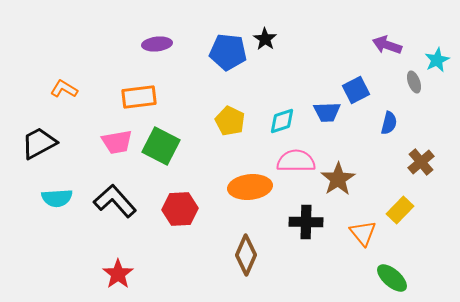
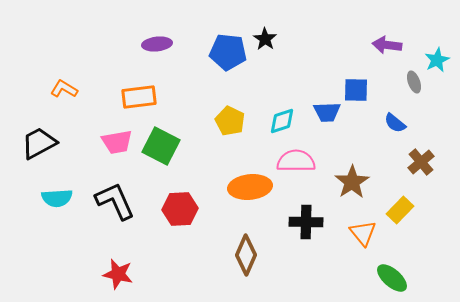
purple arrow: rotated 12 degrees counterclockwise
blue square: rotated 28 degrees clockwise
blue semicircle: moved 6 px right; rotated 115 degrees clockwise
brown star: moved 14 px right, 3 px down
black L-shape: rotated 18 degrees clockwise
red star: rotated 24 degrees counterclockwise
